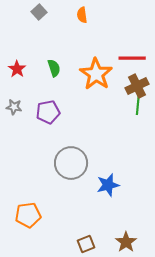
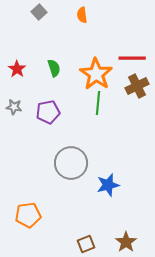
green line: moved 40 px left
